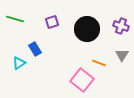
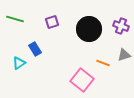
black circle: moved 2 px right
gray triangle: moved 2 px right; rotated 40 degrees clockwise
orange line: moved 4 px right
